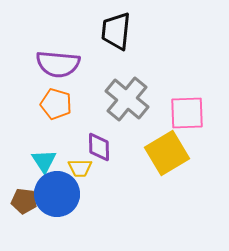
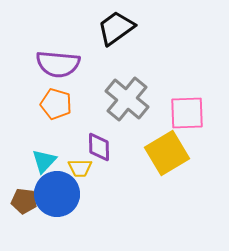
black trapezoid: moved 3 px up; rotated 48 degrees clockwise
cyan triangle: rotated 16 degrees clockwise
